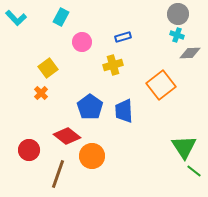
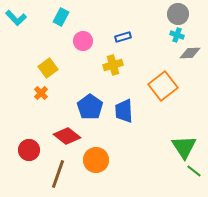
pink circle: moved 1 px right, 1 px up
orange square: moved 2 px right, 1 px down
orange circle: moved 4 px right, 4 px down
